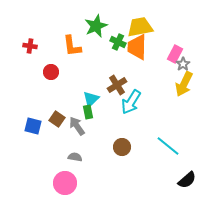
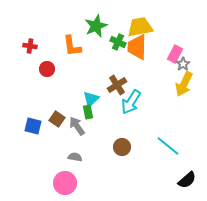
red circle: moved 4 px left, 3 px up
